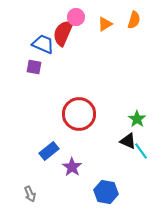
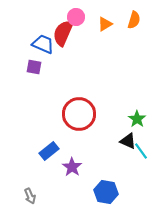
gray arrow: moved 2 px down
